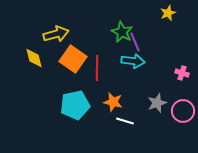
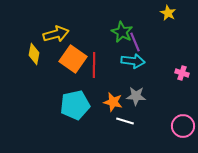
yellow star: rotated 21 degrees counterclockwise
yellow diamond: moved 4 px up; rotated 25 degrees clockwise
red line: moved 3 px left, 3 px up
gray star: moved 21 px left, 7 px up; rotated 24 degrees clockwise
pink circle: moved 15 px down
